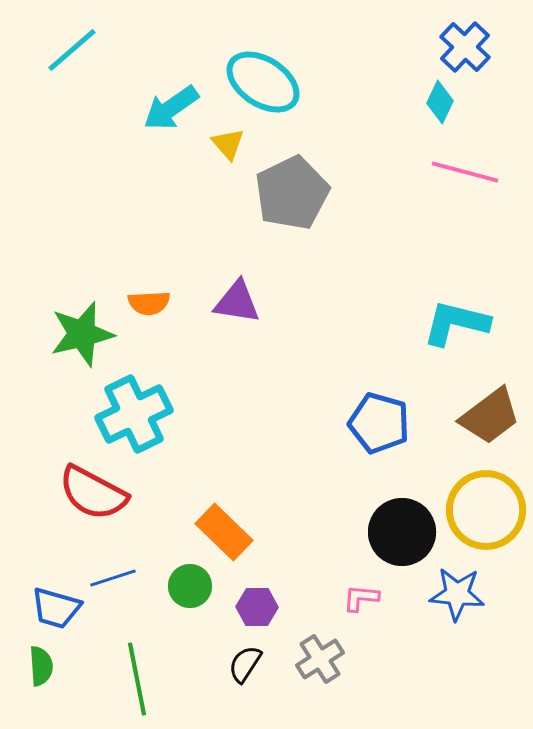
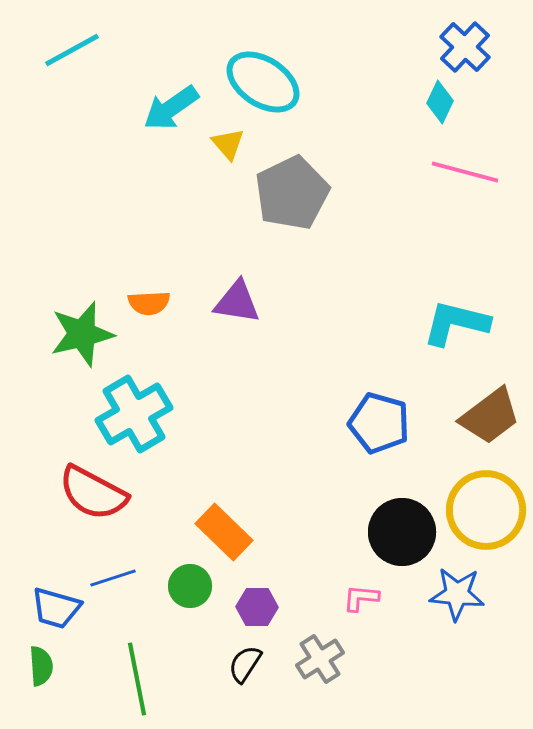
cyan line: rotated 12 degrees clockwise
cyan cross: rotated 4 degrees counterclockwise
